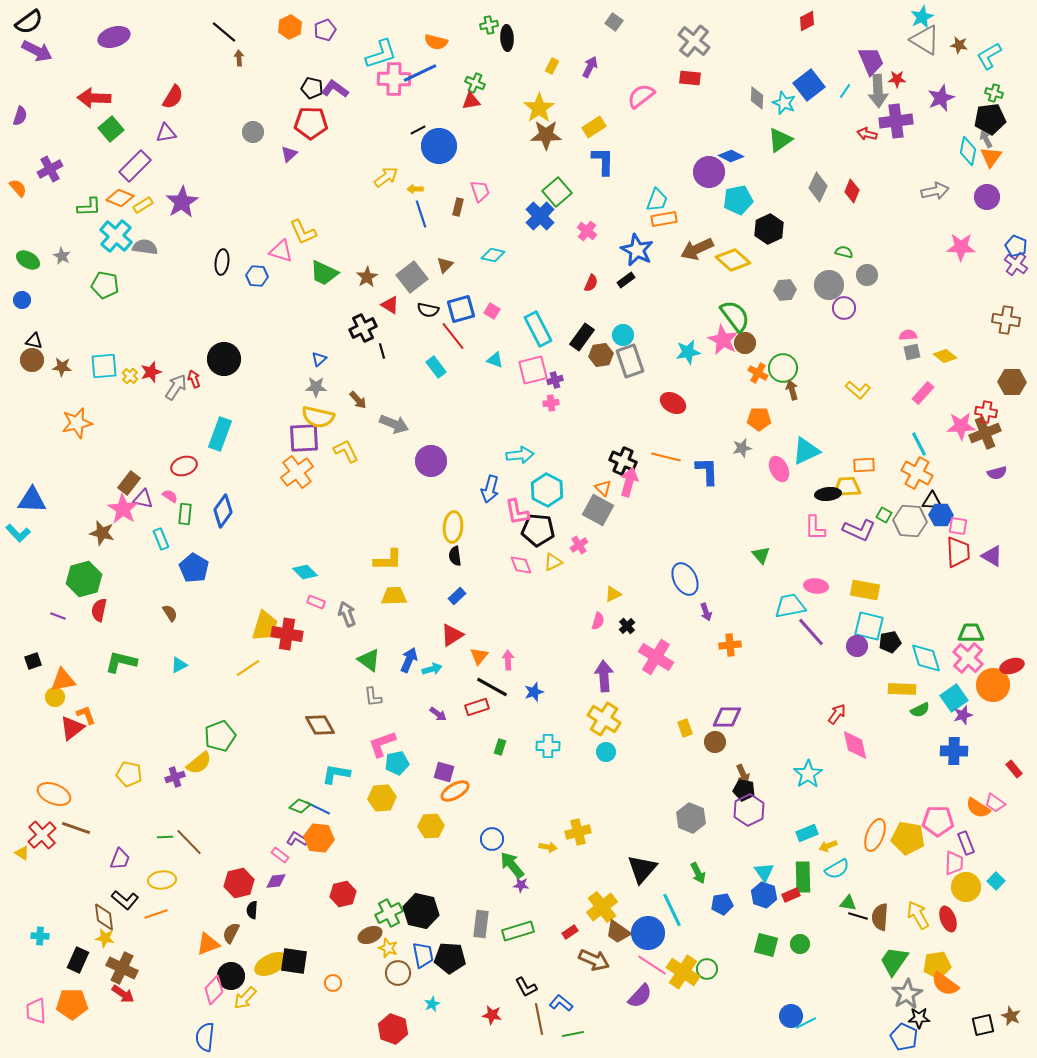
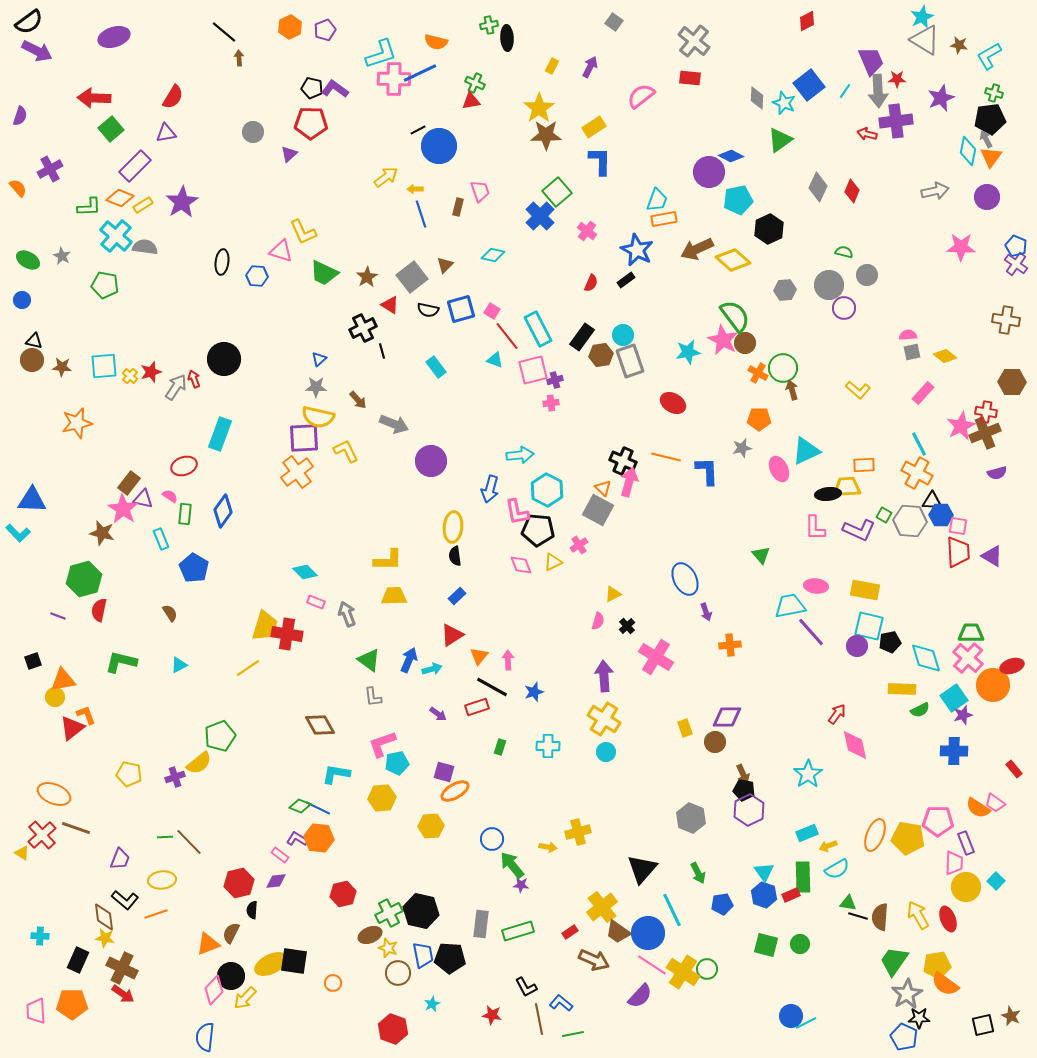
blue L-shape at (603, 161): moved 3 px left
red line at (453, 336): moved 54 px right
pink star at (961, 426): rotated 24 degrees counterclockwise
